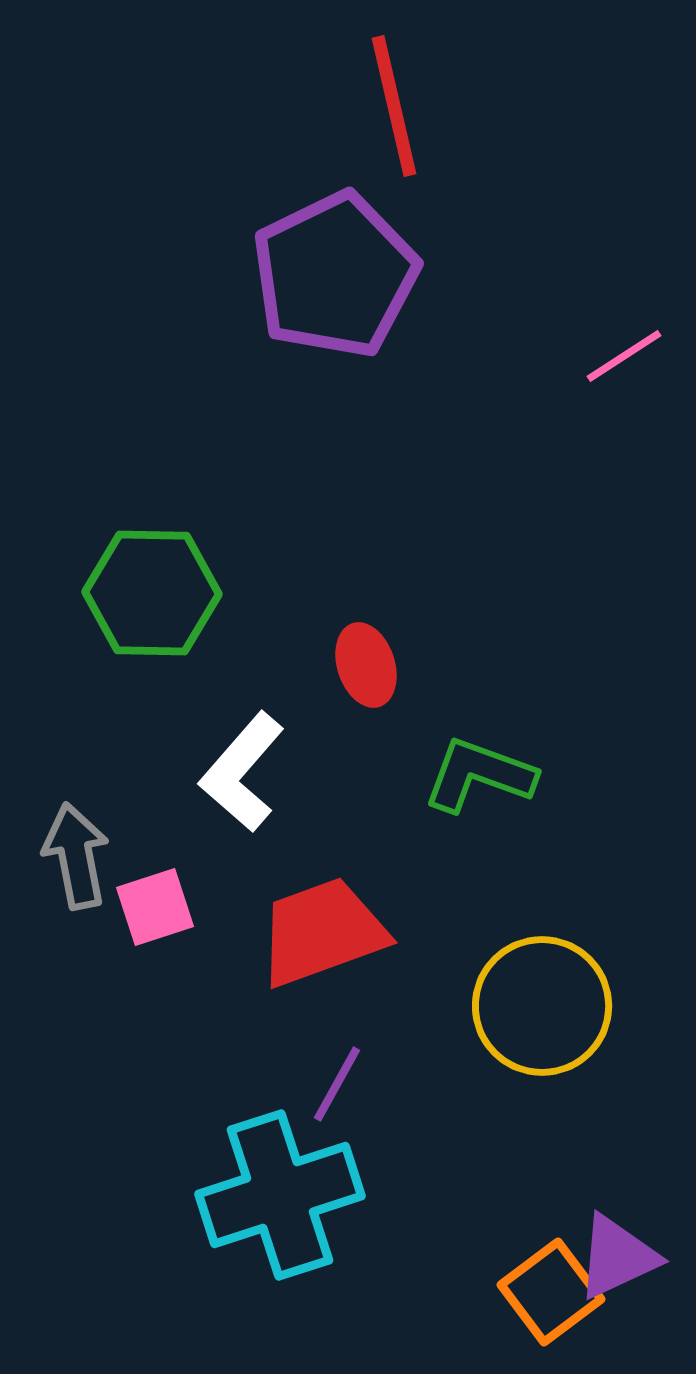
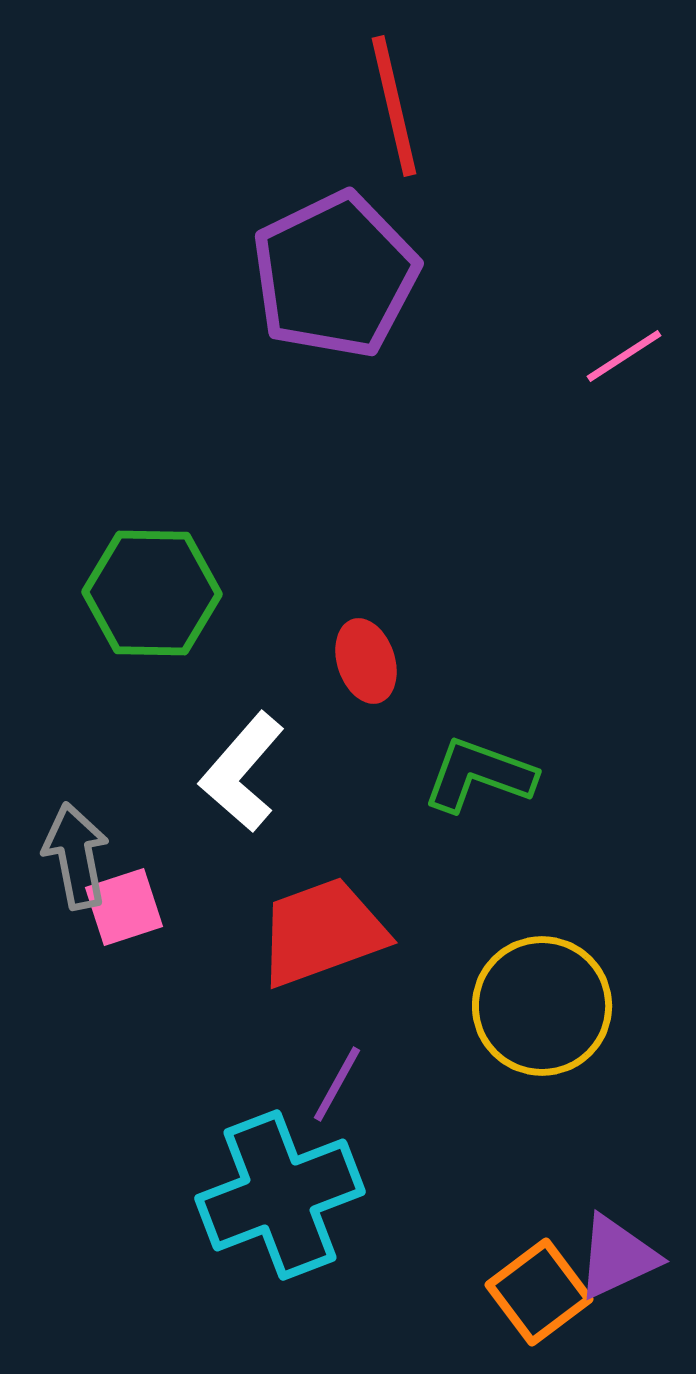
red ellipse: moved 4 px up
pink square: moved 31 px left
cyan cross: rotated 3 degrees counterclockwise
orange square: moved 12 px left
